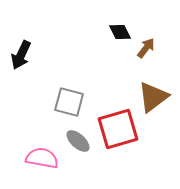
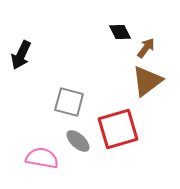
brown triangle: moved 6 px left, 16 px up
